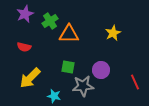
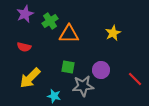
red line: moved 3 px up; rotated 21 degrees counterclockwise
